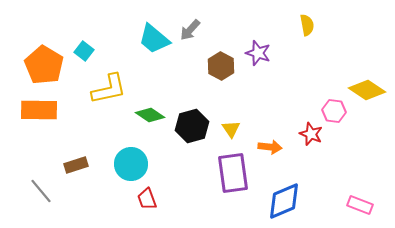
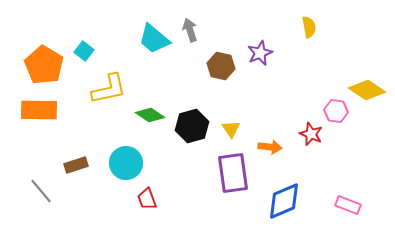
yellow semicircle: moved 2 px right, 2 px down
gray arrow: rotated 120 degrees clockwise
purple star: moved 2 px right; rotated 30 degrees clockwise
brown hexagon: rotated 16 degrees counterclockwise
pink hexagon: moved 2 px right
cyan circle: moved 5 px left, 1 px up
pink rectangle: moved 12 px left
